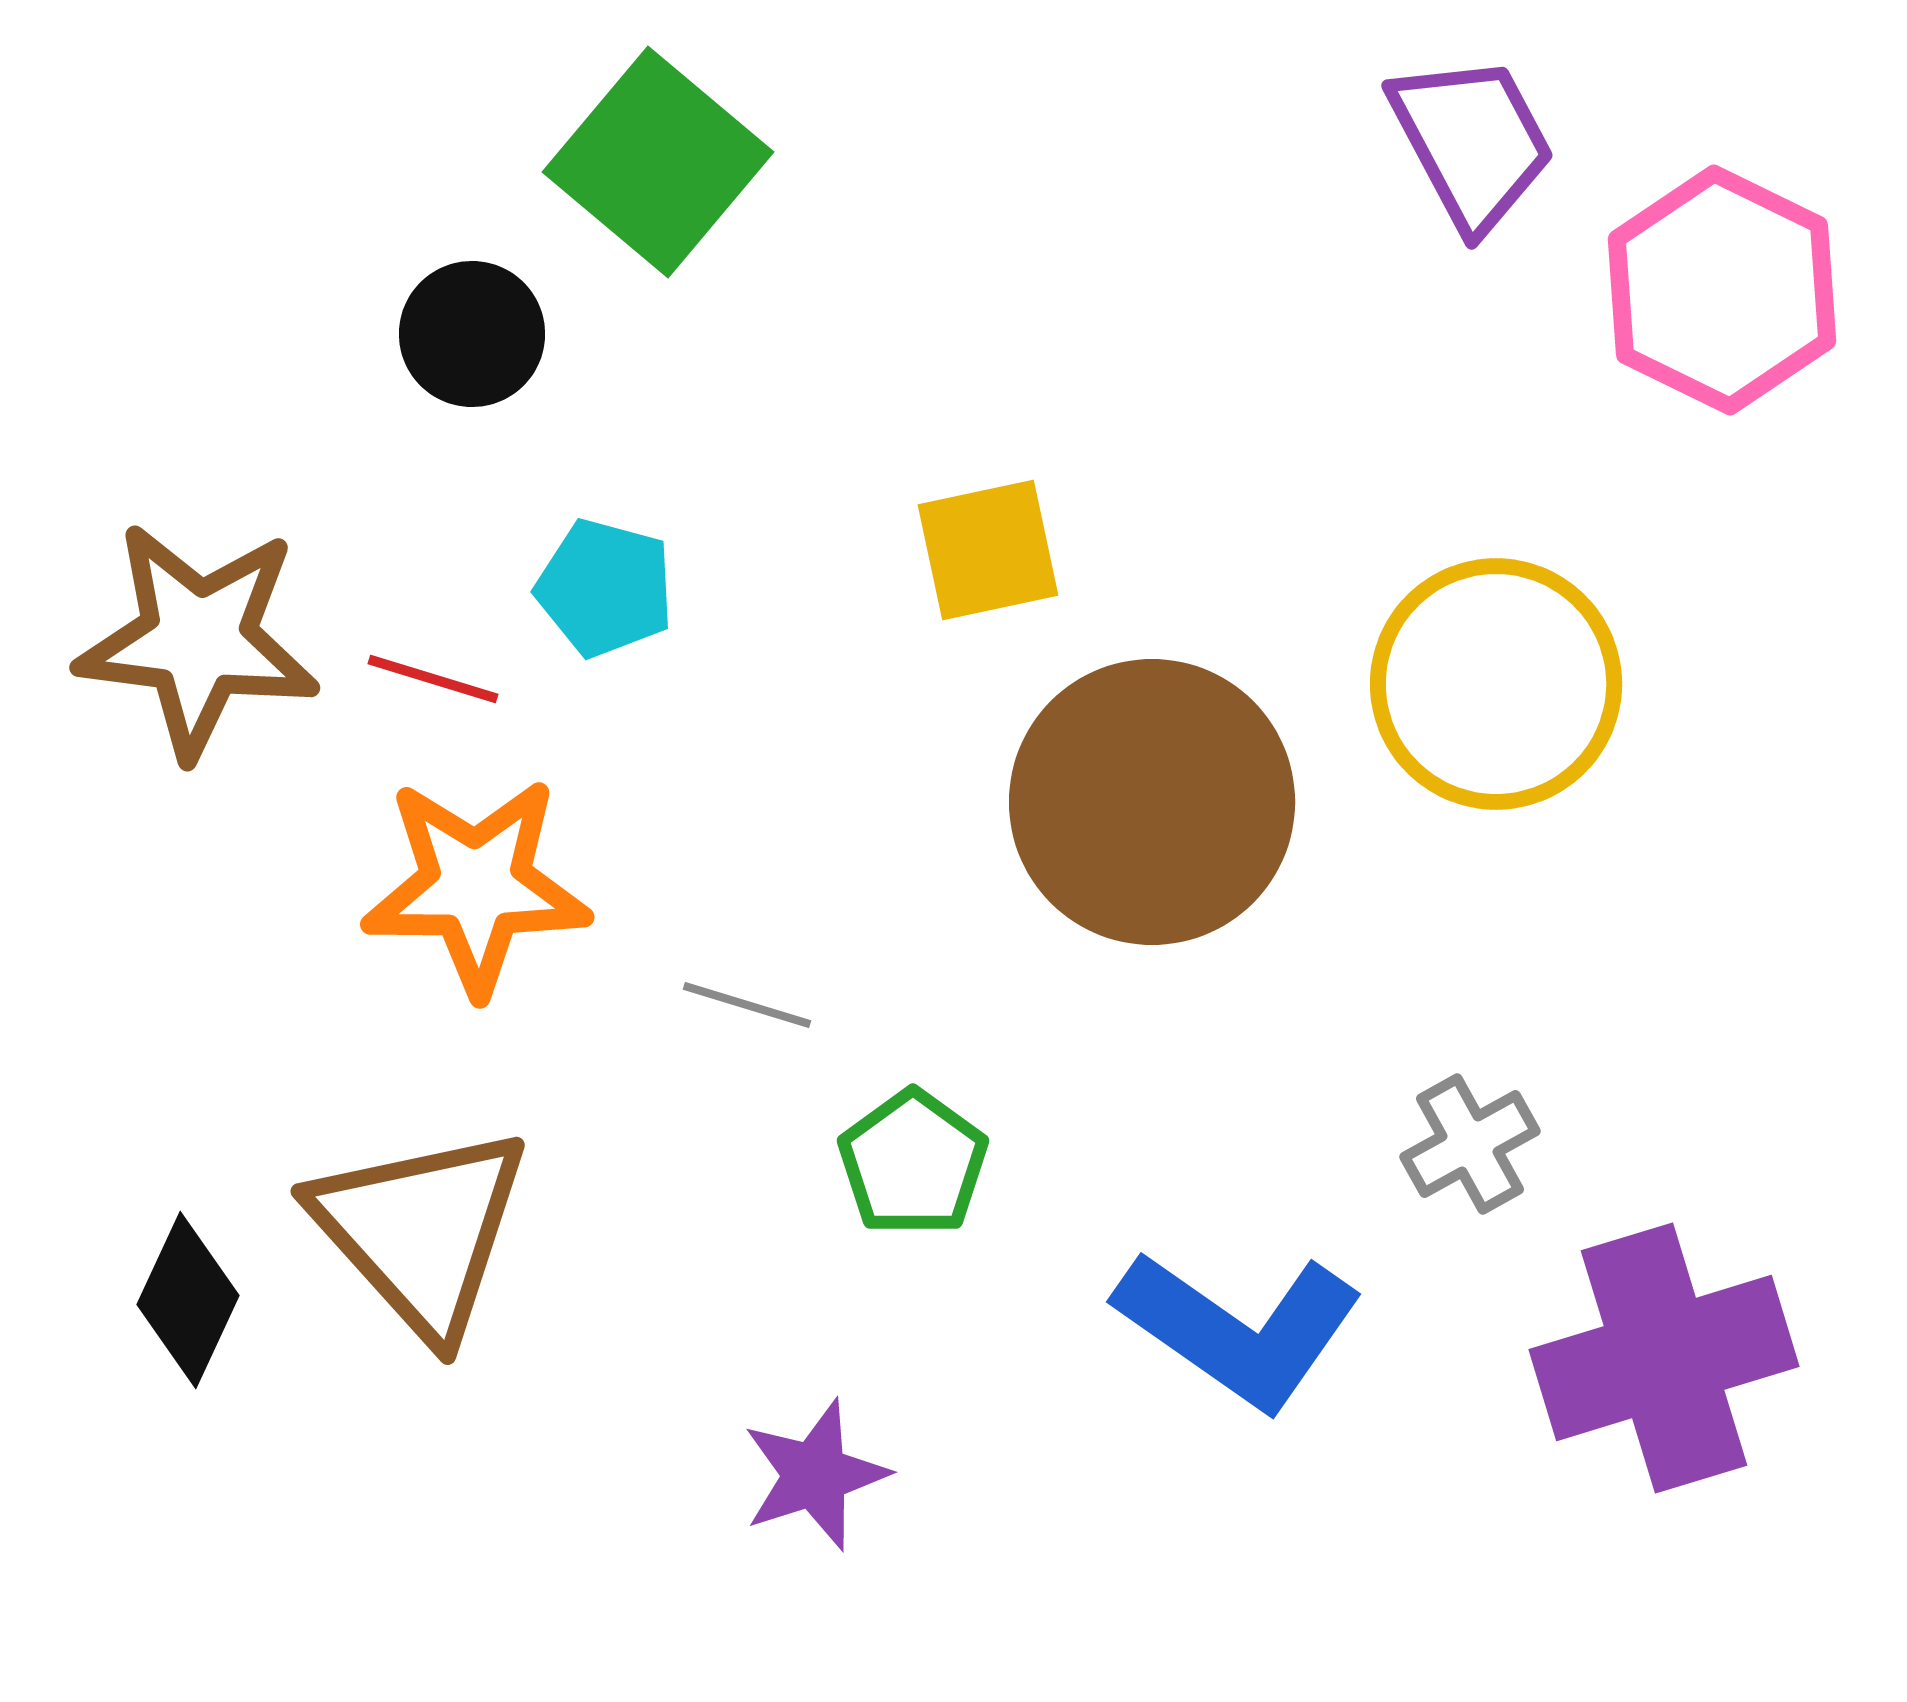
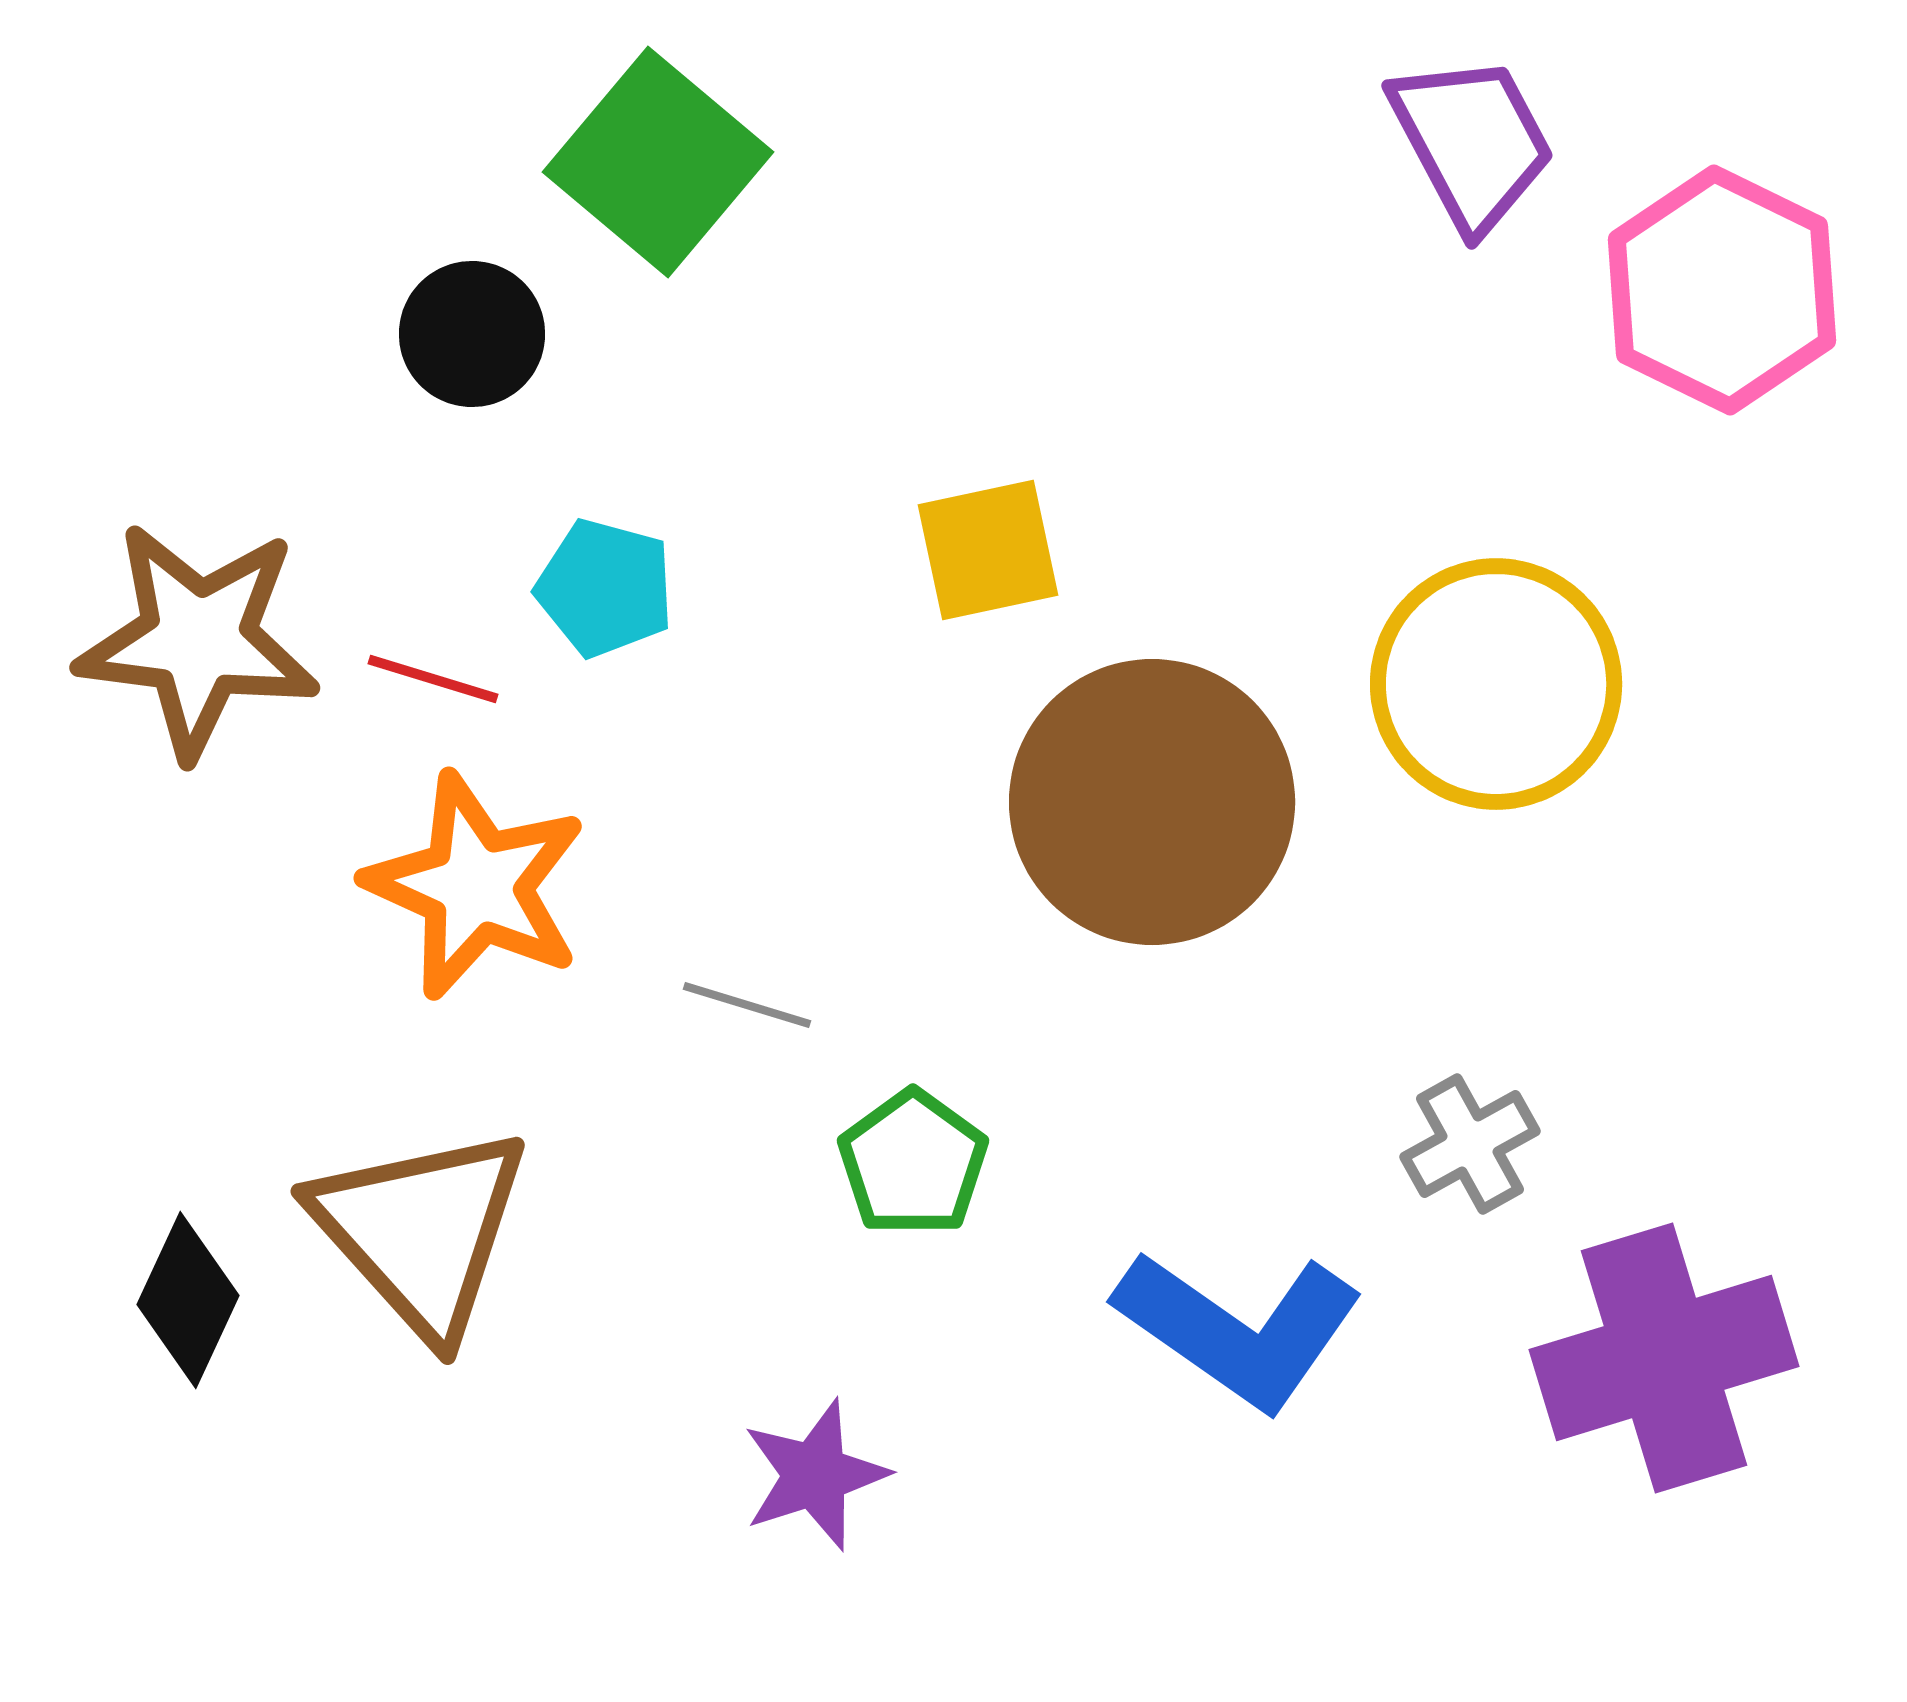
orange star: rotated 24 degrees clockwise
